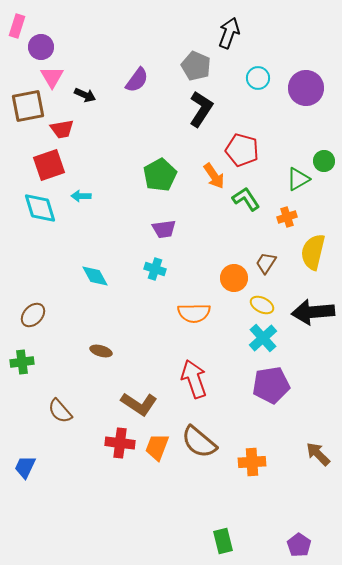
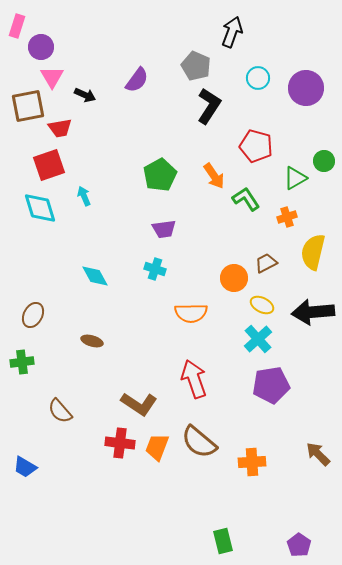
black arrow at (229, 33): moved 3 px right, 1 px up
black L-shape at (201, 109): moved 8 px right, 3 px up
red trapezoid at (62, 129): moved 2 px left, 1 px up
red pentagon at (242, 150): moved 14 px right, 4 px up
green triangle at (298, 179): moved 3 px left, 1 px up
cyan arrow at (81, 196): moved 3 px right; rotated 66 degrees clockwise
brown trapezoid at (266, 263): rotated 30 degrees clockwise
orange semicircle at (194, 313): moved 3 px left
brown ellipse at (33, 315): rotated 15 degrees counterclockwise
cyan cross at (263, 338): moved 5 px left, 1 px down
brown ellipse at (101, 351): moved 9 px left, 10 px up
blue trapezoid at (25, 467): rotated 85 degrees counterclockwise
